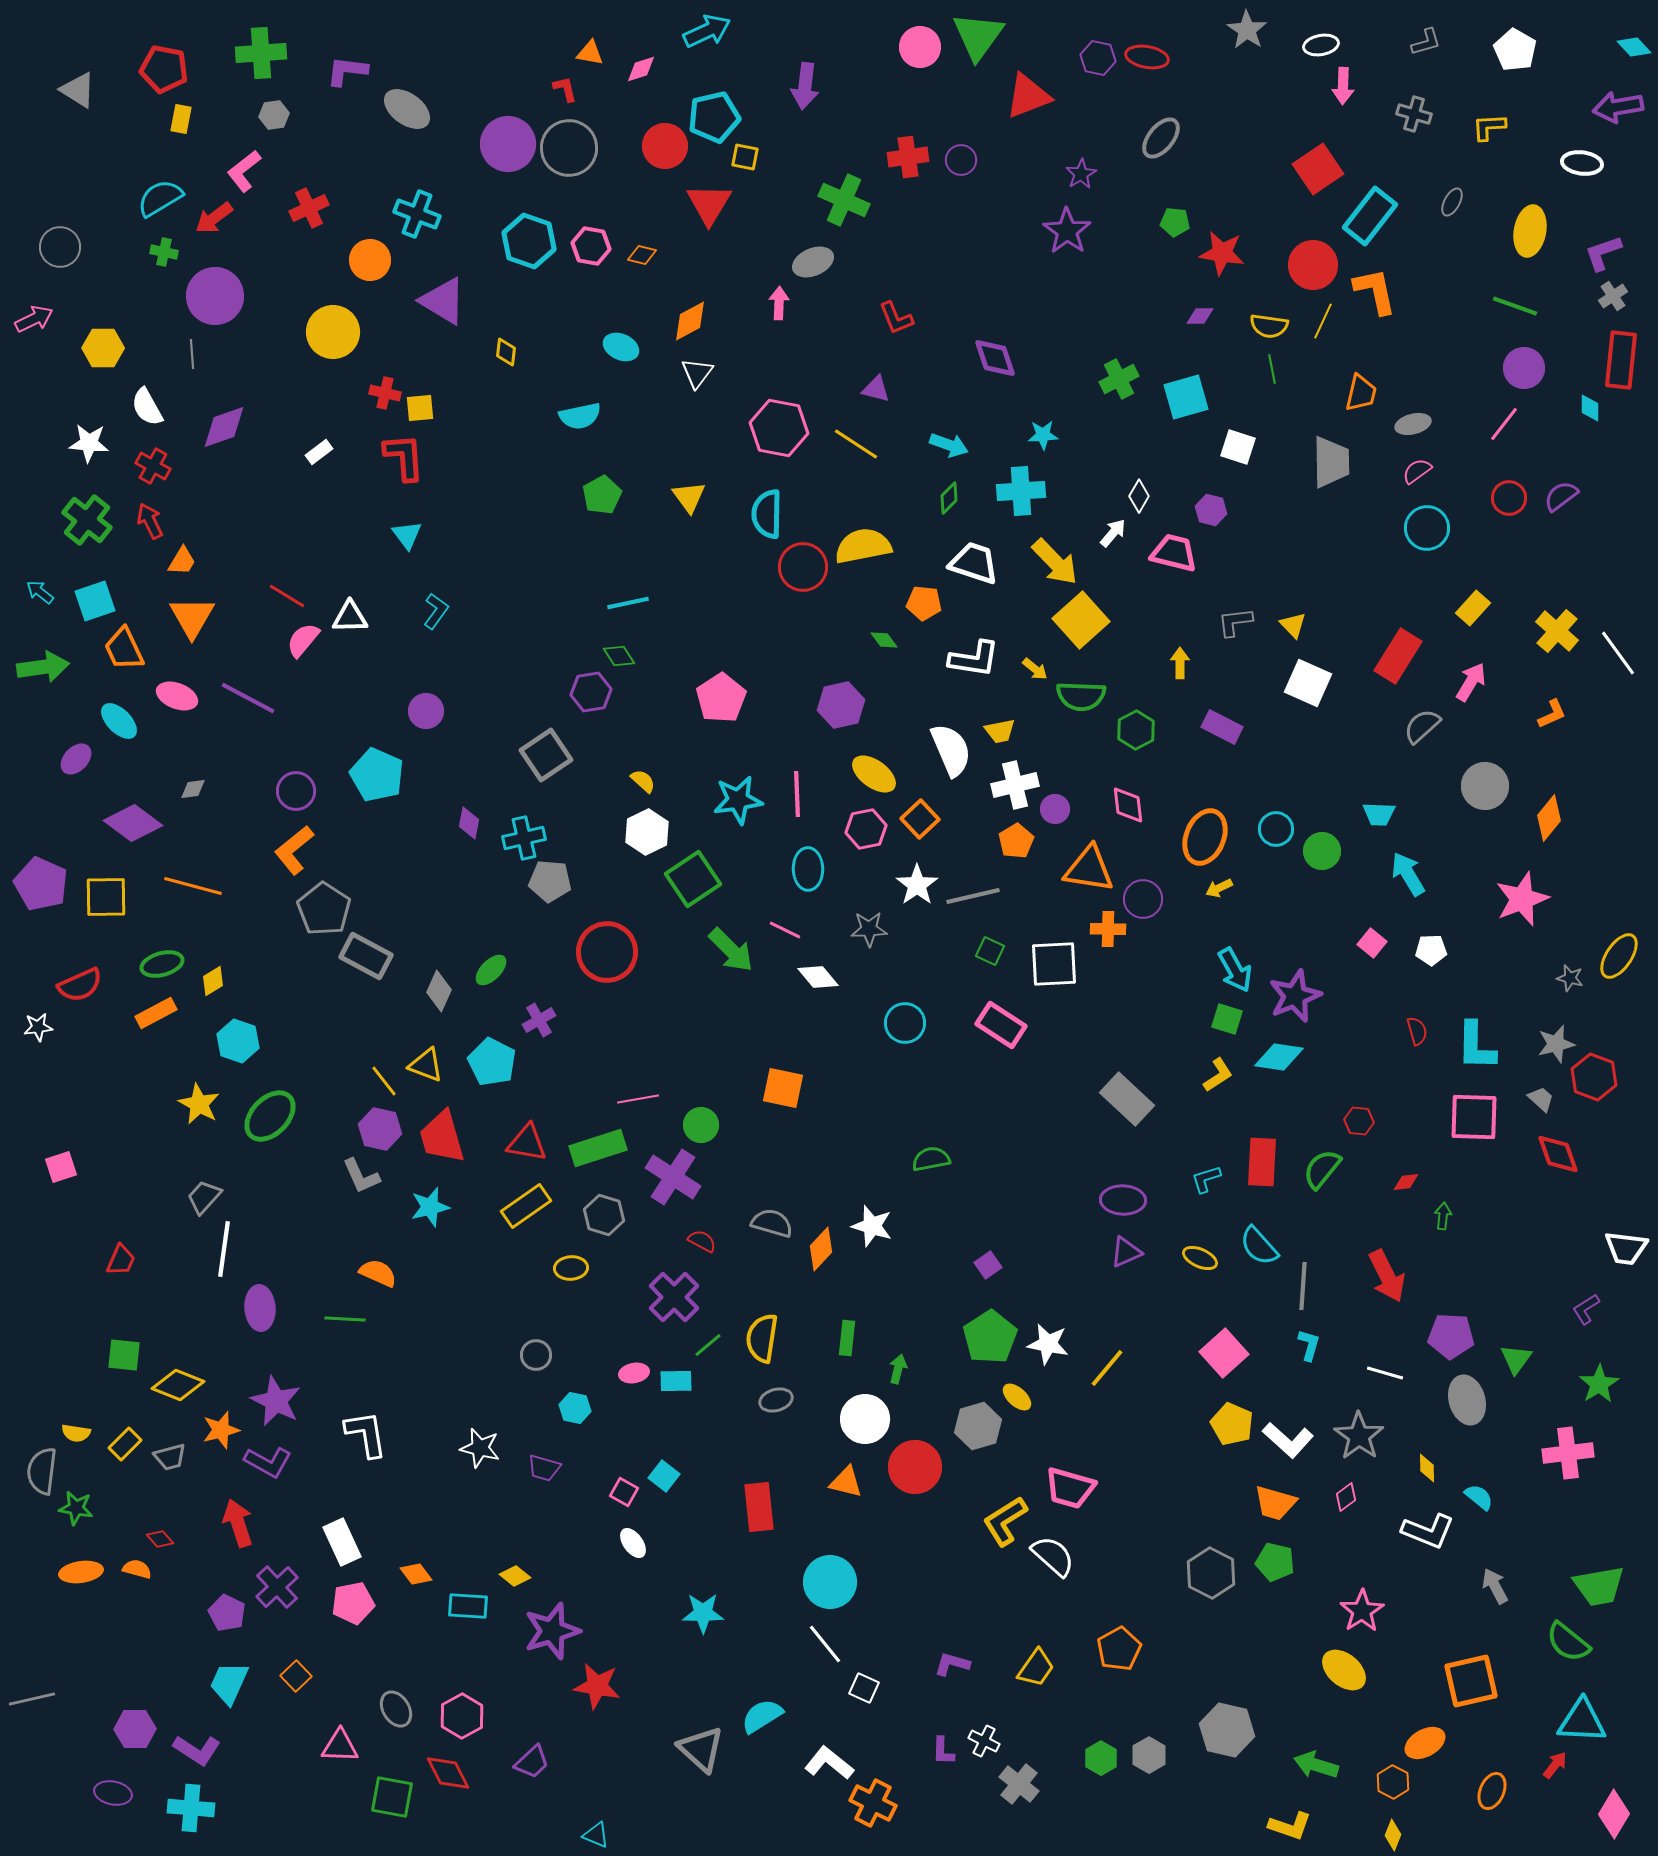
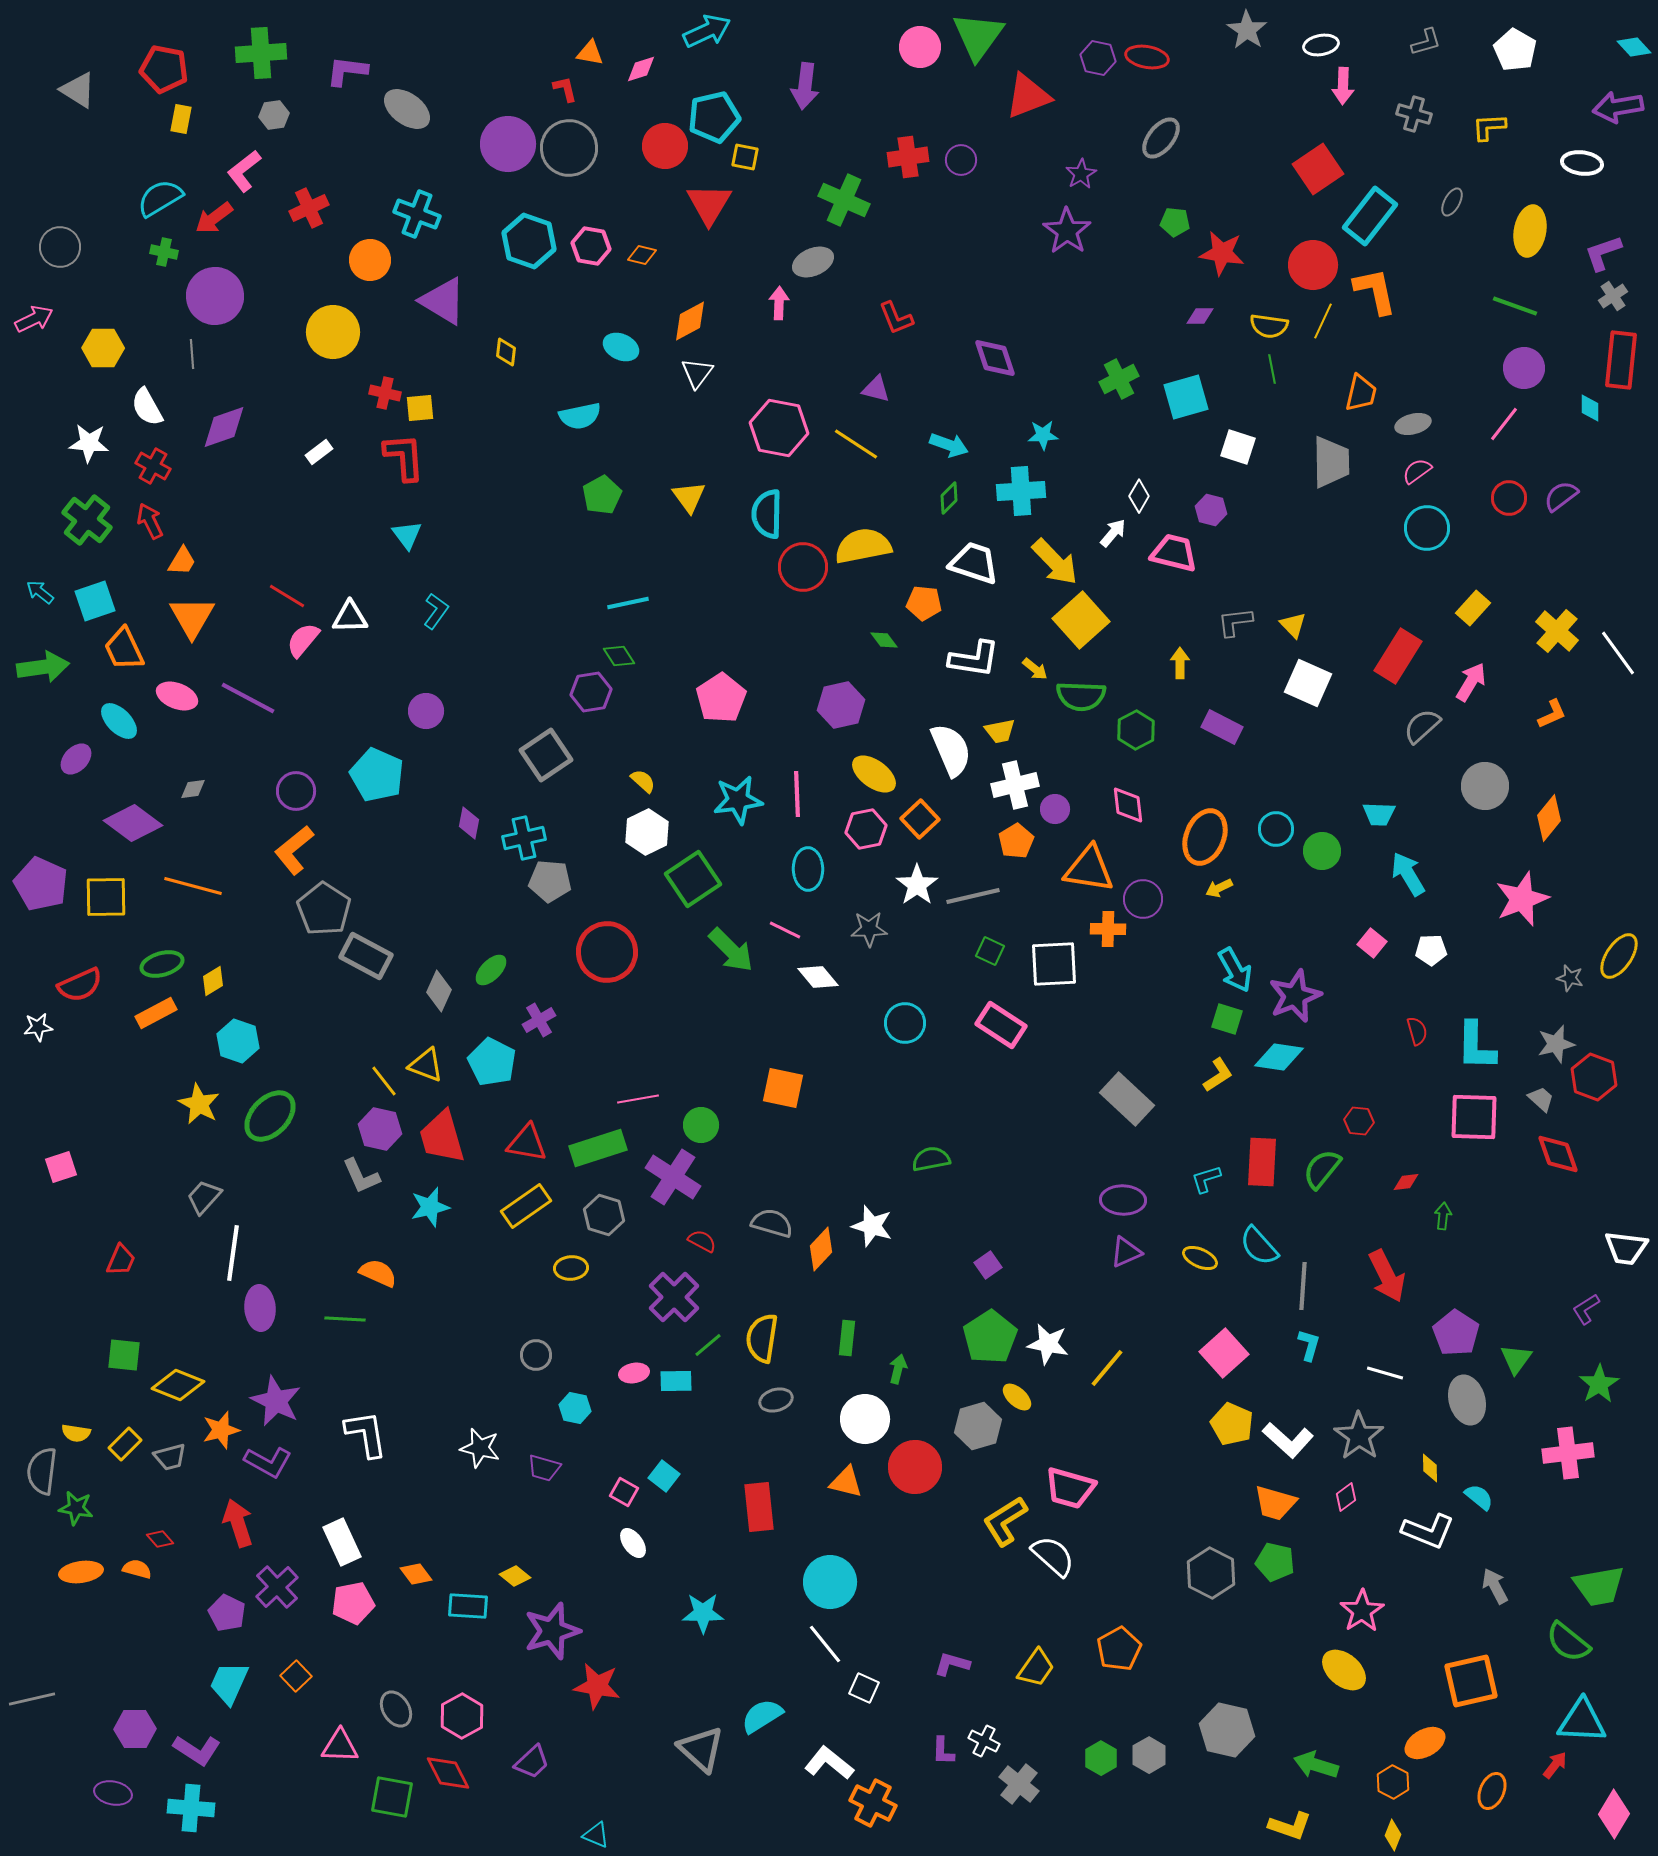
white line at (224, 1249): moved 9 px right, 4 px down
purple pentagon at (1451, 1336): moved 5 px right, 3 px up; rotated 30 degrees clockwise
yellow diamond at (1427, 1468): moved 3 px right
